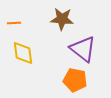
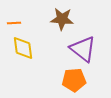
yellow diamond: moved 5 px up
orange pentagon: moved 1 px left; rotated 15 degrees counterclockwise
